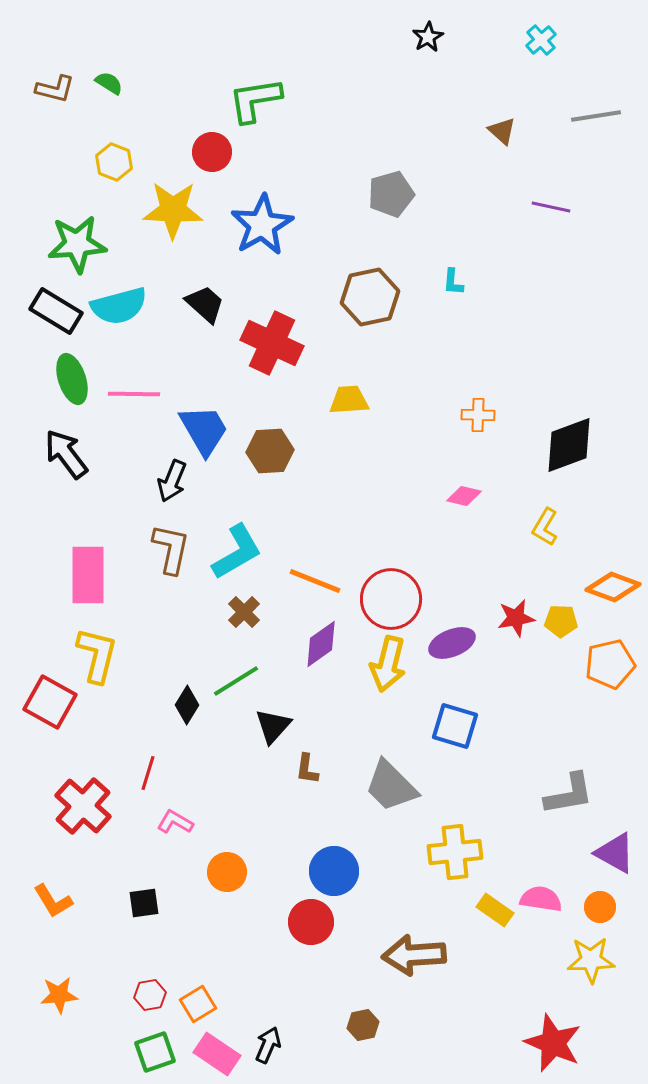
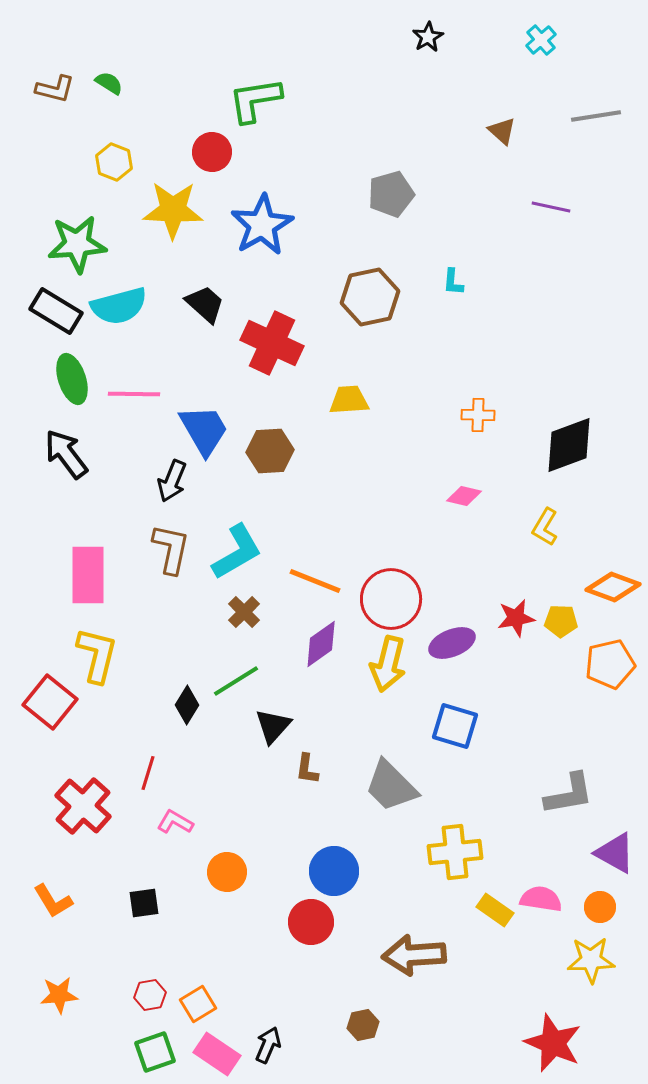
red square at (50, 702): rotated 10 degrees clockwise
